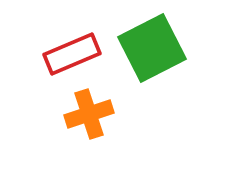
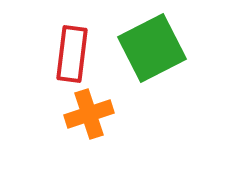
red rectangle: rotated 60 degrees counterclockwise
